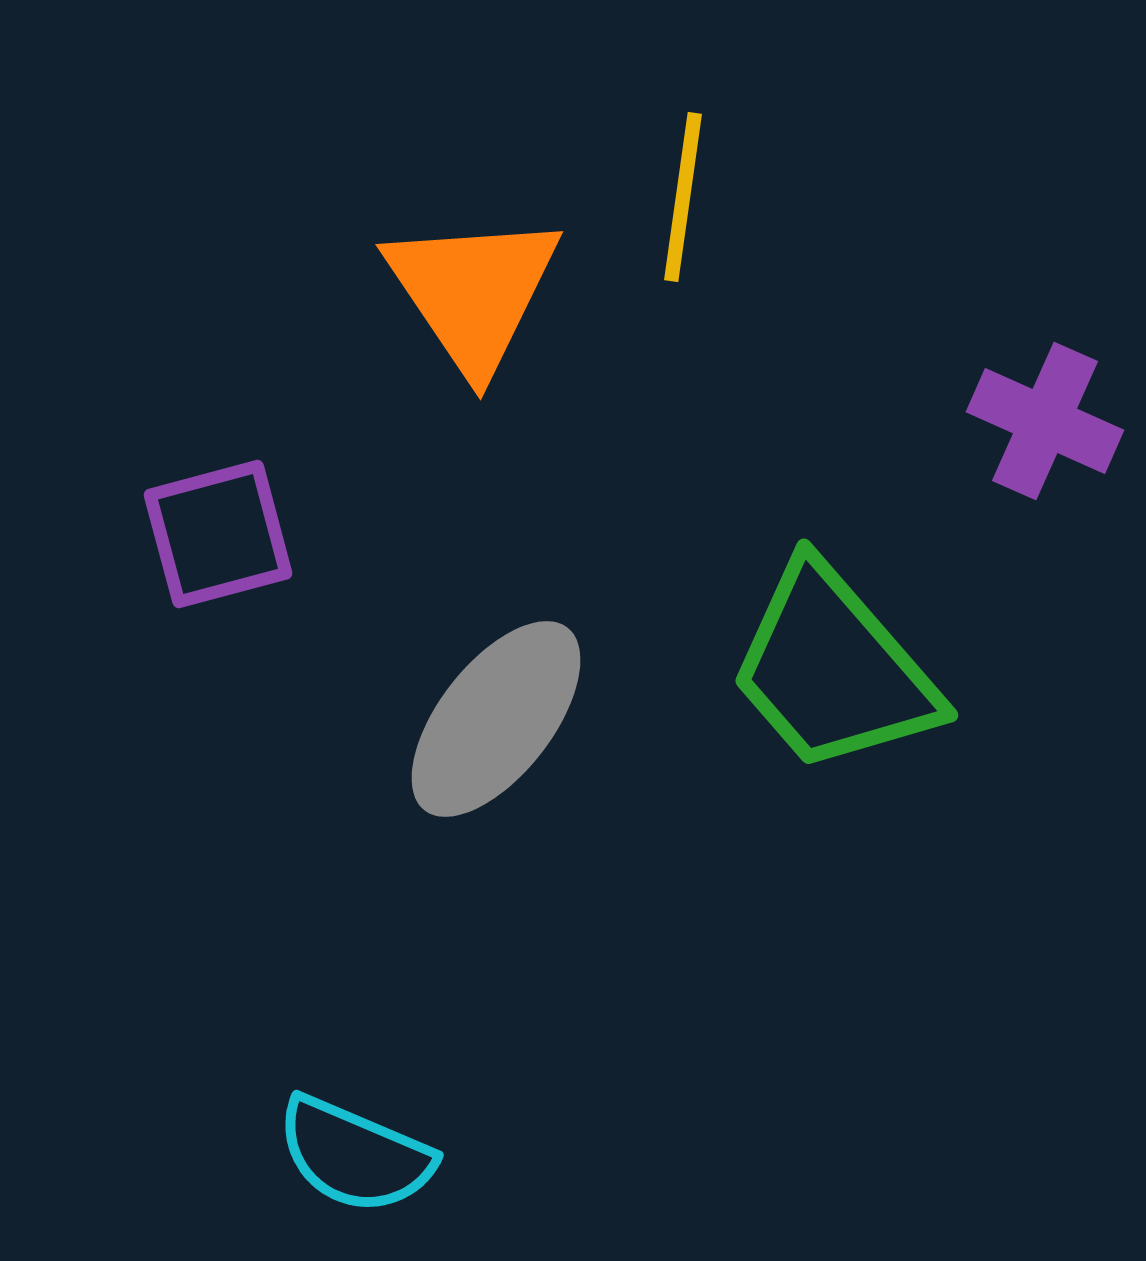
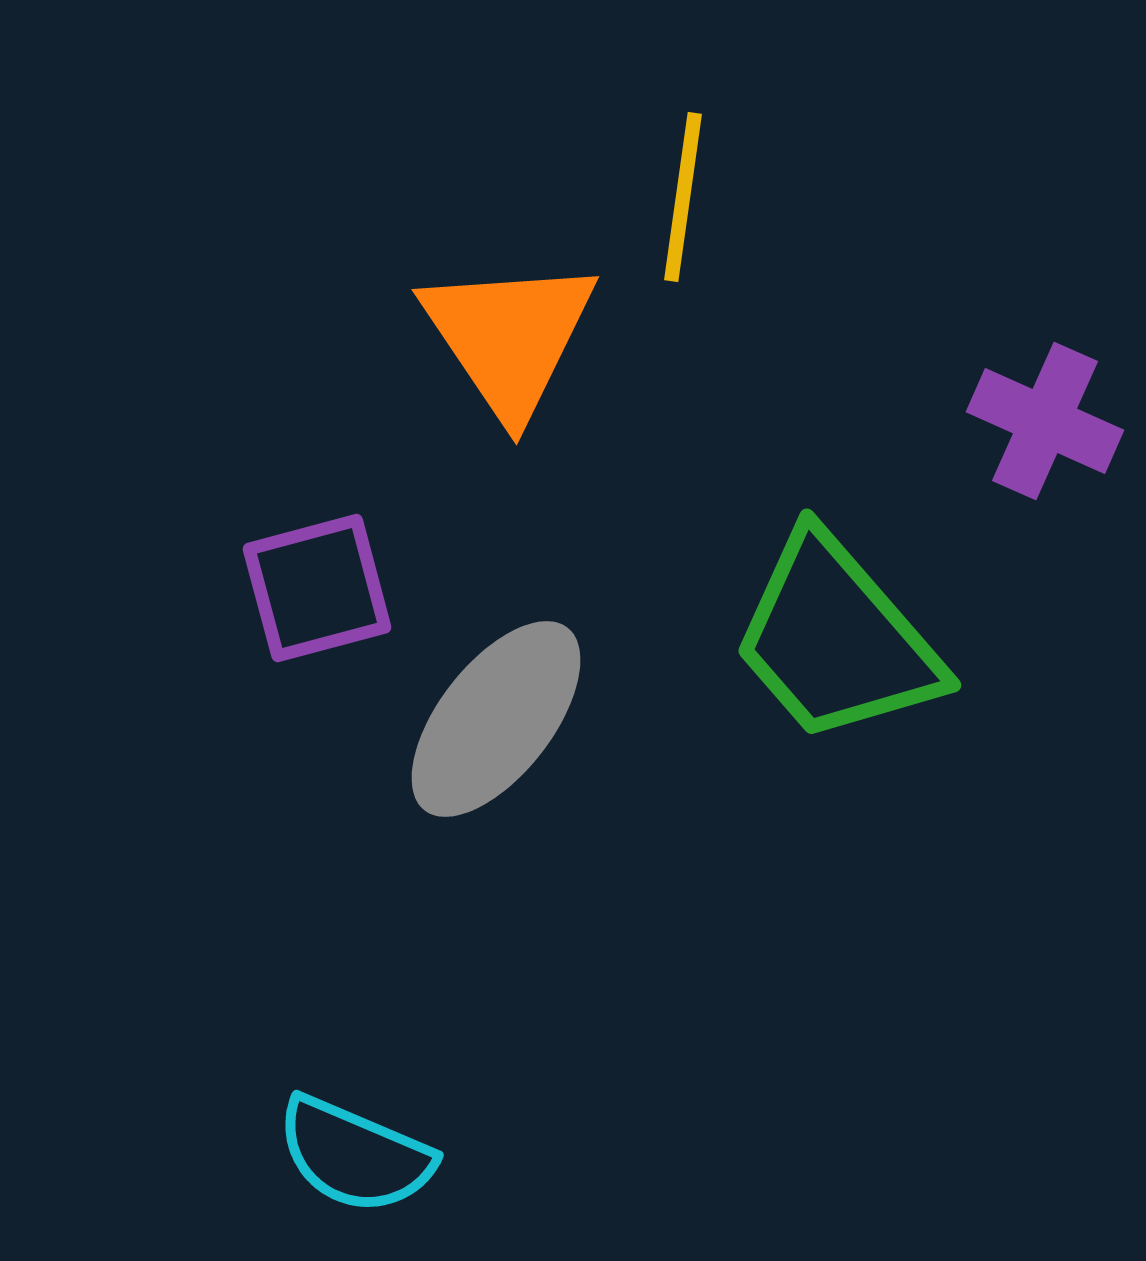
orange triangle: moved 36 px right, 45 px down
purple square: moved 99 px right, 54 px down
green trapezoid: moved 3 px right, 30 px up
